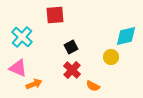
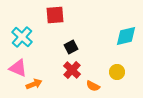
yellow circle: moved 6 px right, 15 px down
